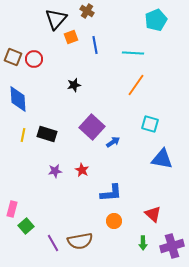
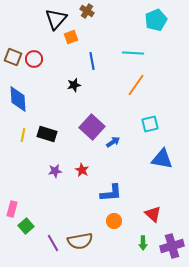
blue line: moved 3 px left, 16 px down
cyan square: rotated 30 degrees counterclockwise
